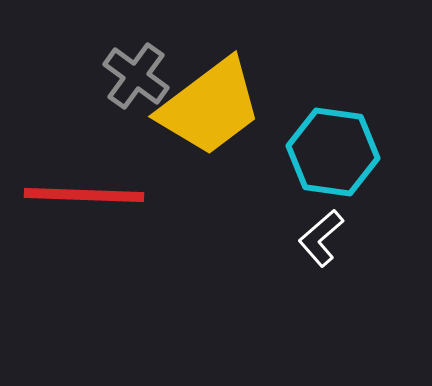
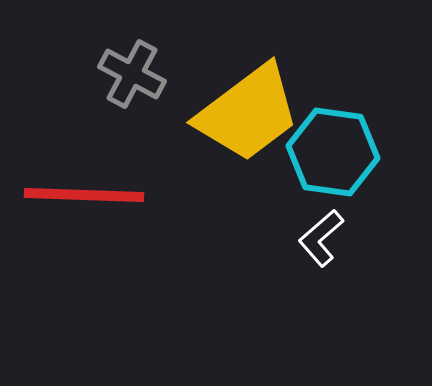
gray cross: moved 4 px left, 2 px up; rotated 8 degrees counterclockwise
yellow trapezoid: moved 38 px right, 6 px down
